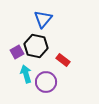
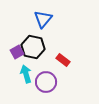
black hexagon: moved 3 px left, 1 px down
